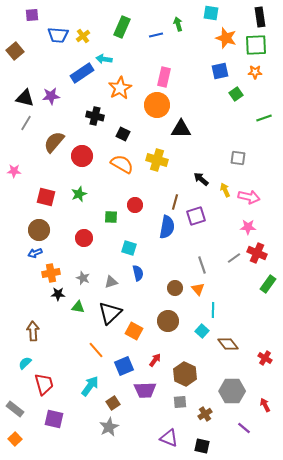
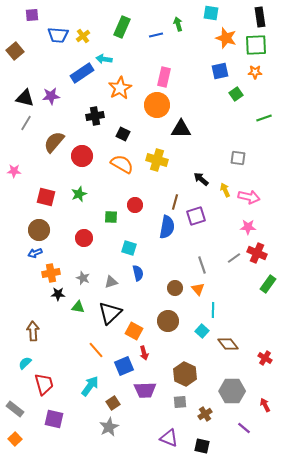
black cross at (95, 116): rotated 24 degrees counterclockwise
red arrow at (155, 360): moved 11 px left, 7 px up; rotated 128 degrees clockwise
